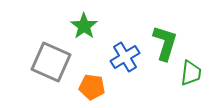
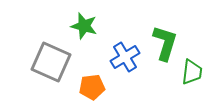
green star: rotated 20 degrees counterclockwise
green trapezoid: moved 1 px right, 1 px up
orange pentagon: rotated 15 degrees counterclockwise
